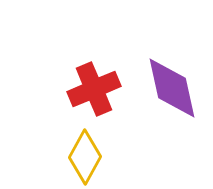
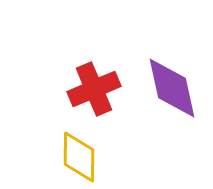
yellow diamond: moved 6 px left; rotated 28 degrees counterclockwise
